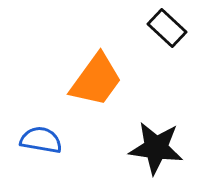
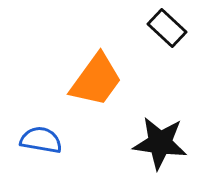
black star: moved 4 px right, 5 px up
